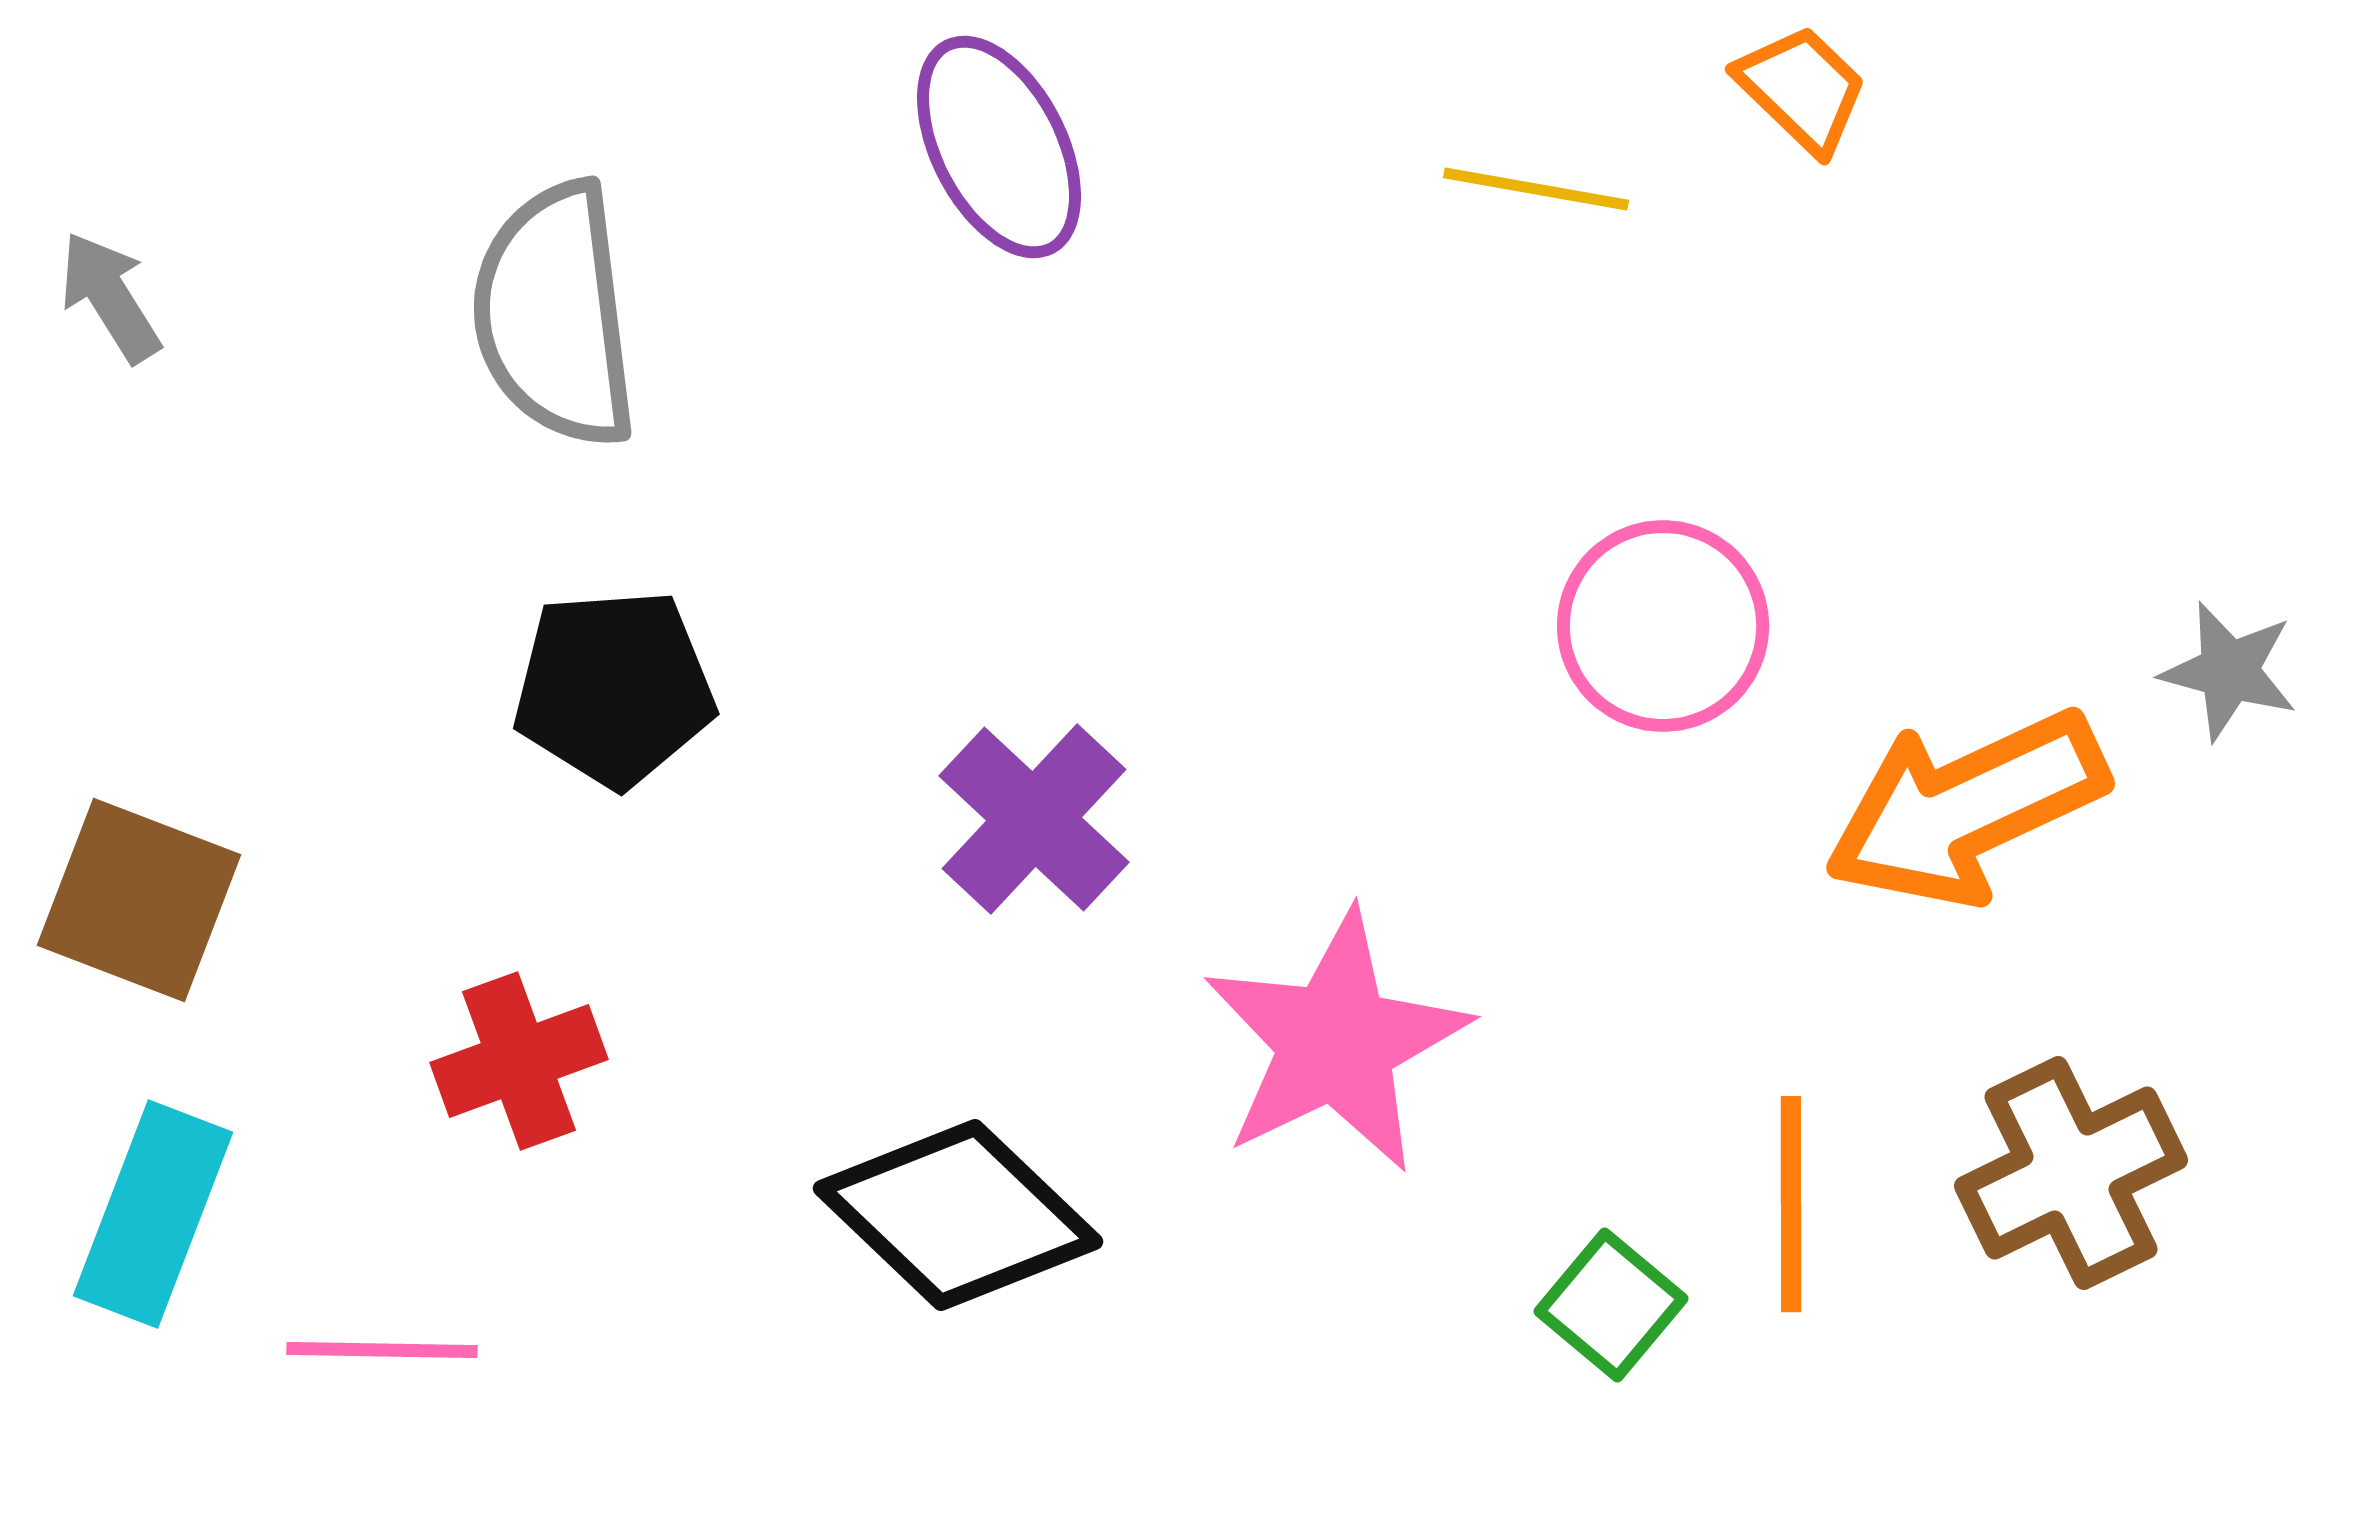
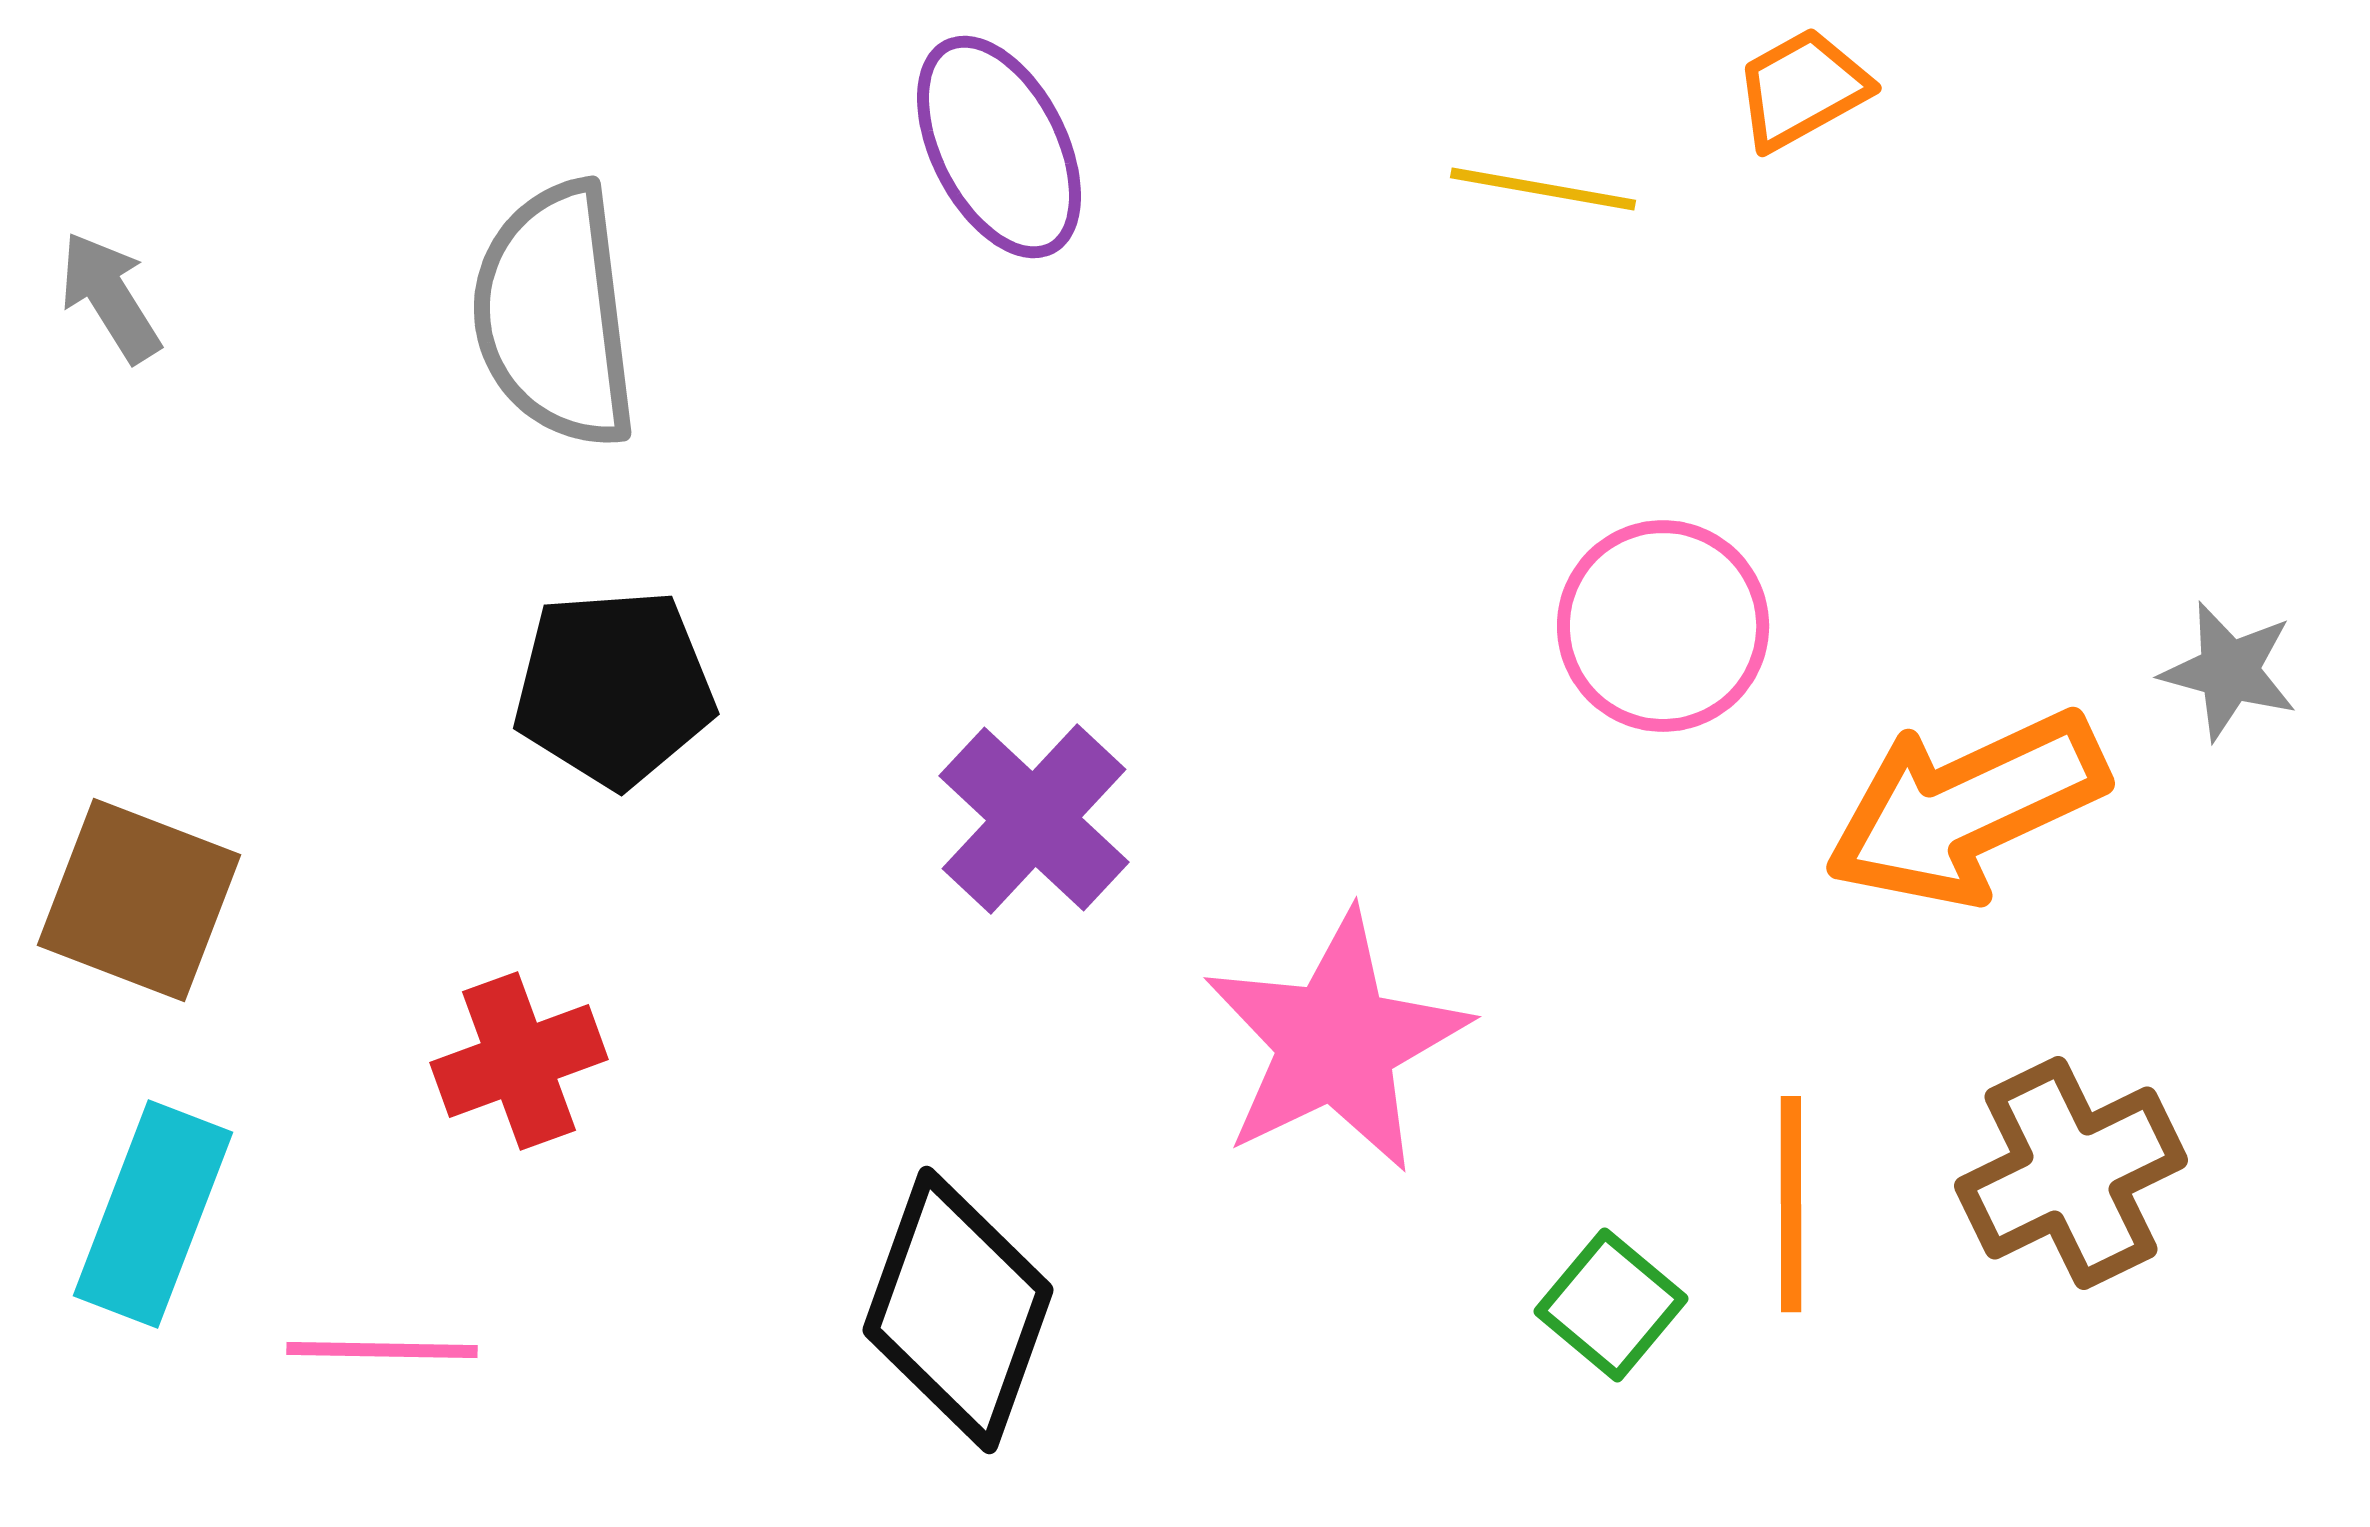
orange trapezoid: rotated 73 degrees counterclockwise
yellow line: moved 7 px right
black diamond: moved 95 px down; rotated 66 degrees clockwise
